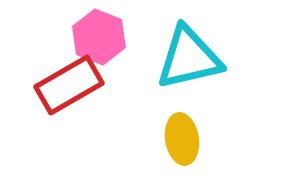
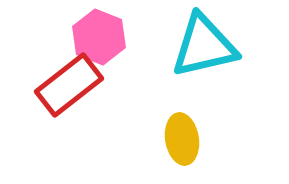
cyan triangle: moved 15 px right, 12 px up
red rectangle: rotated 8 degrees counterclockwise
